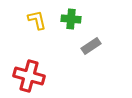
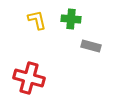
gray rectangle: rotated 48 degrees clockwise
red cross: moved 2 px down
